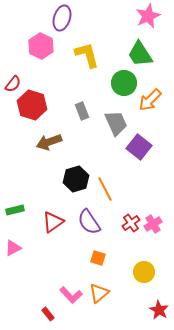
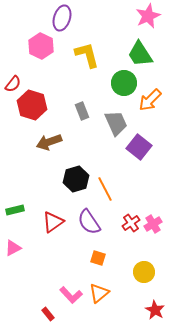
red star: moved 4 px left
